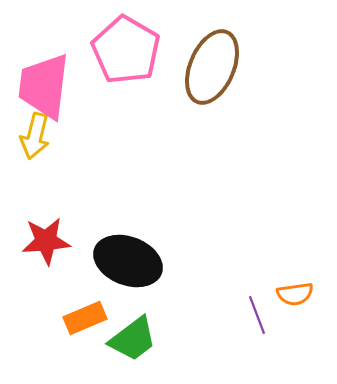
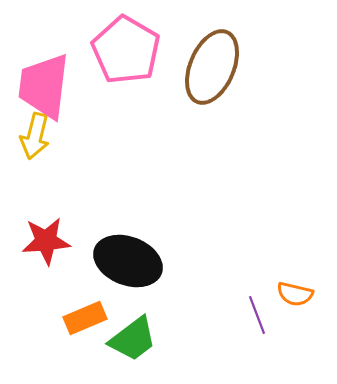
orange semicircle: rotated 21 degrees clockwise
